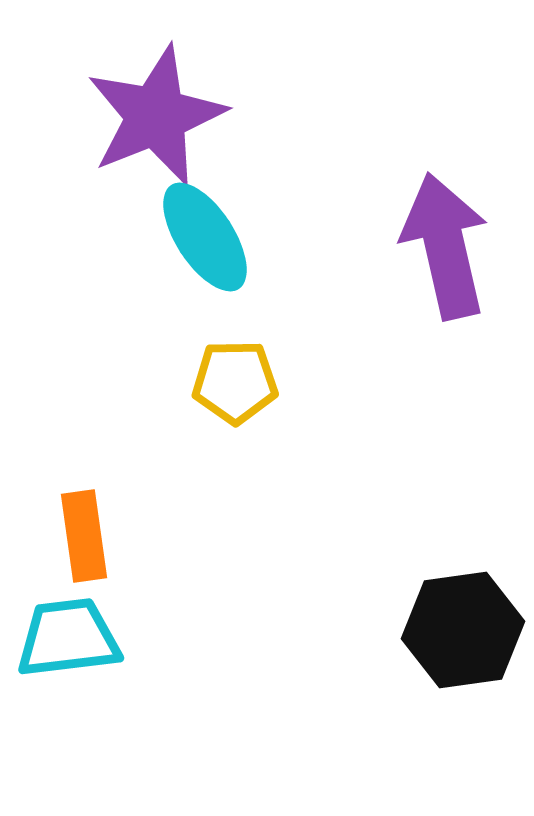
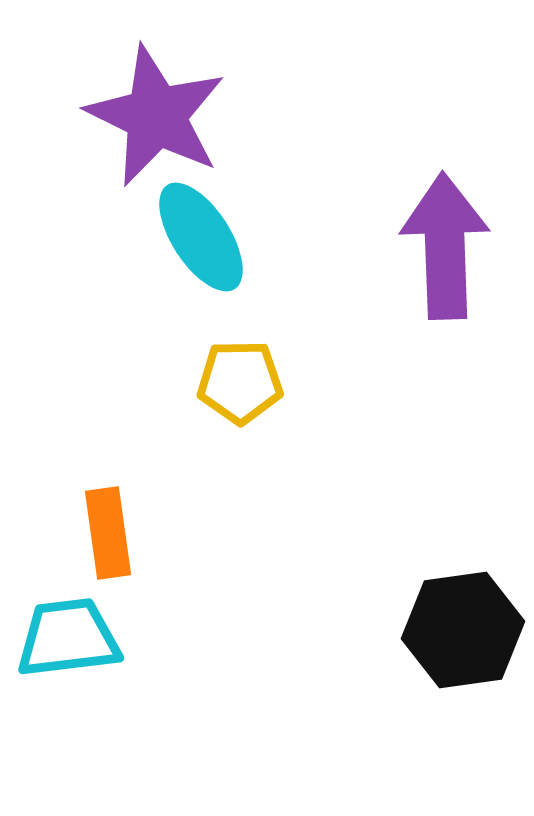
purple star: rotated 24 degrees counterclockwise
cyan ellipse: moved 4 px left
purple arrow: rotated 11 degrees clockwise
yellow pentagon: moved 5 px right
orange rectangle: moved 24 px right, 3 px up
